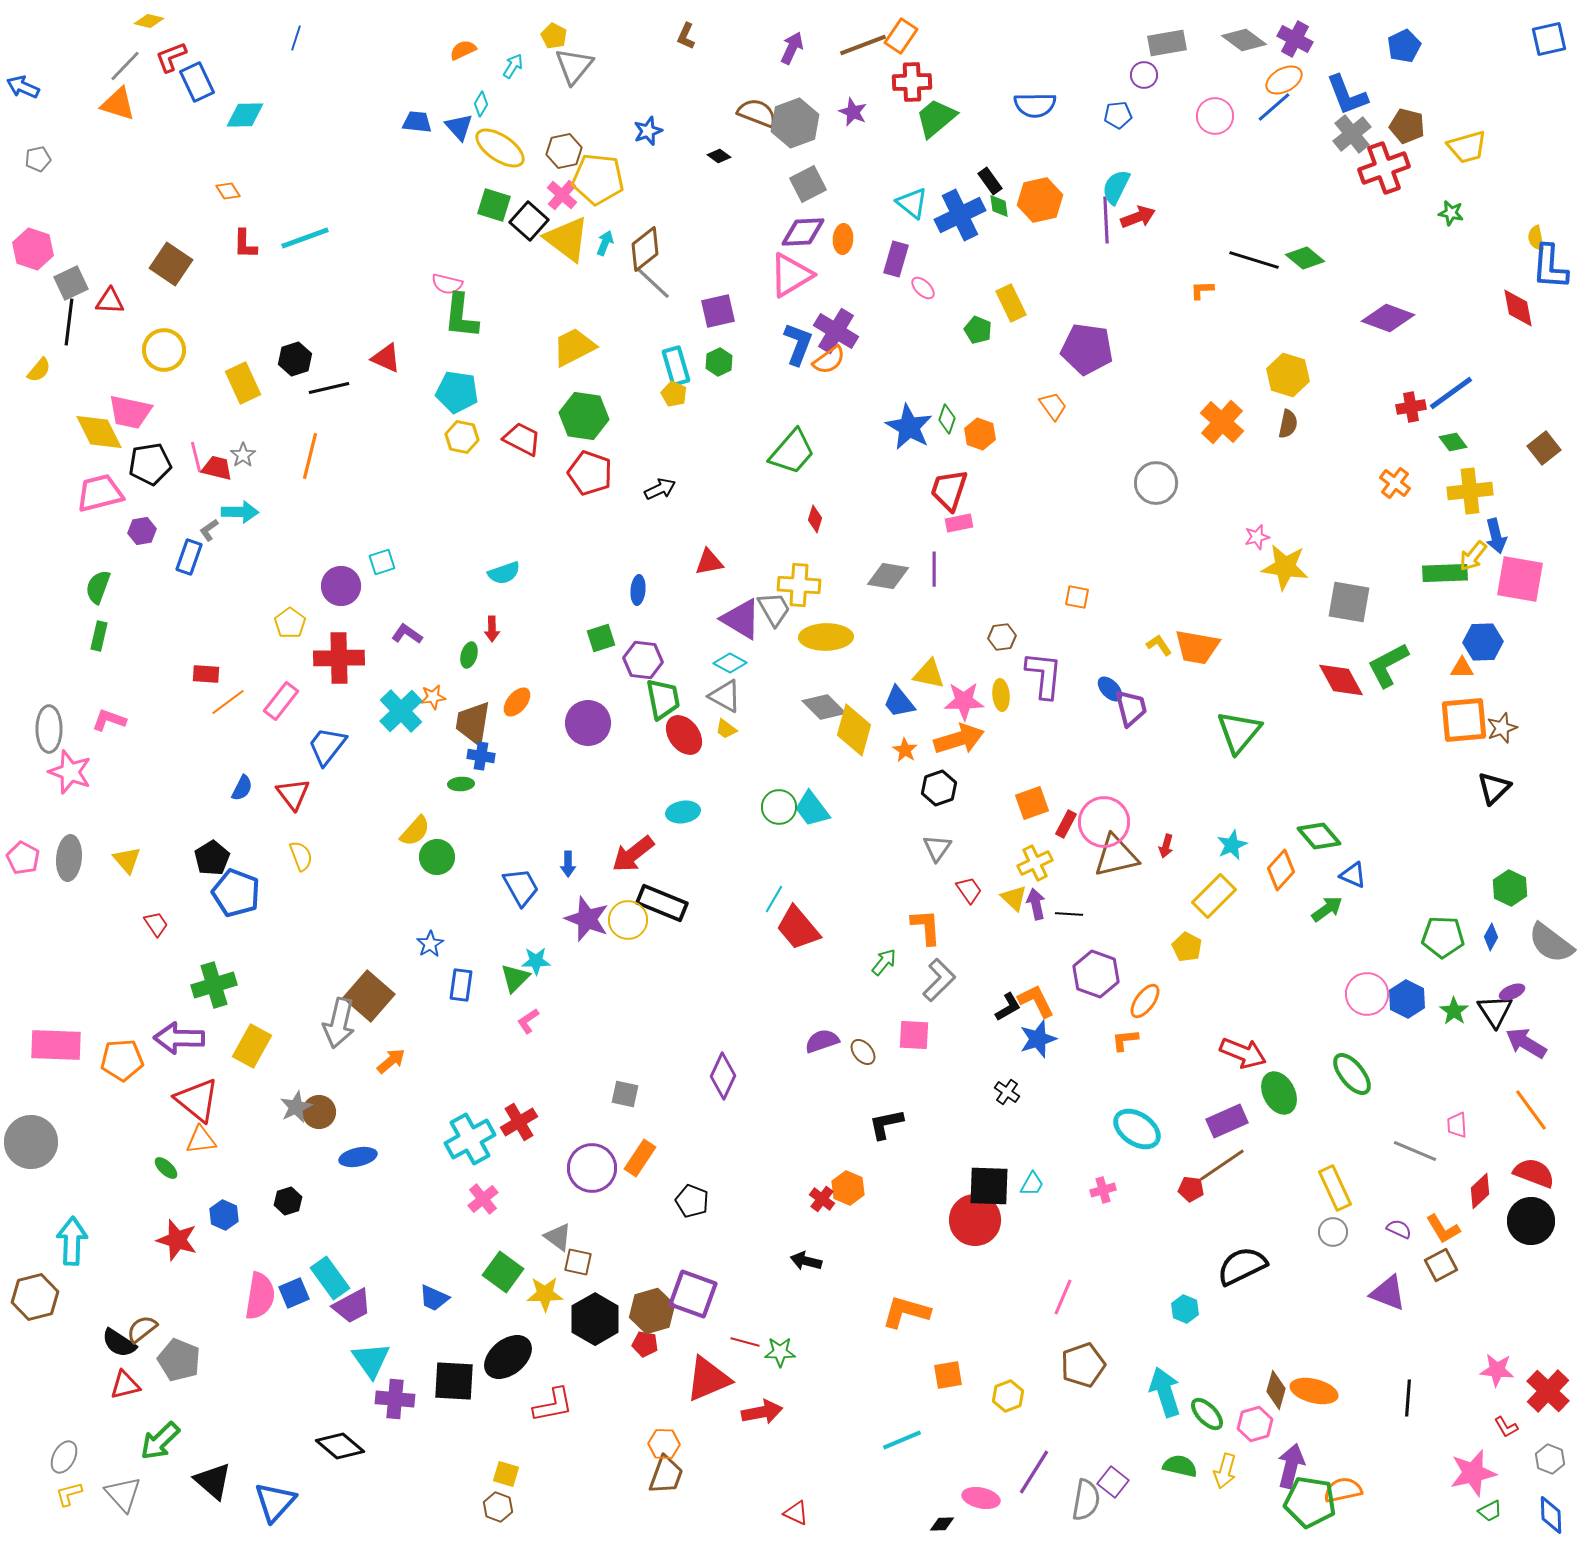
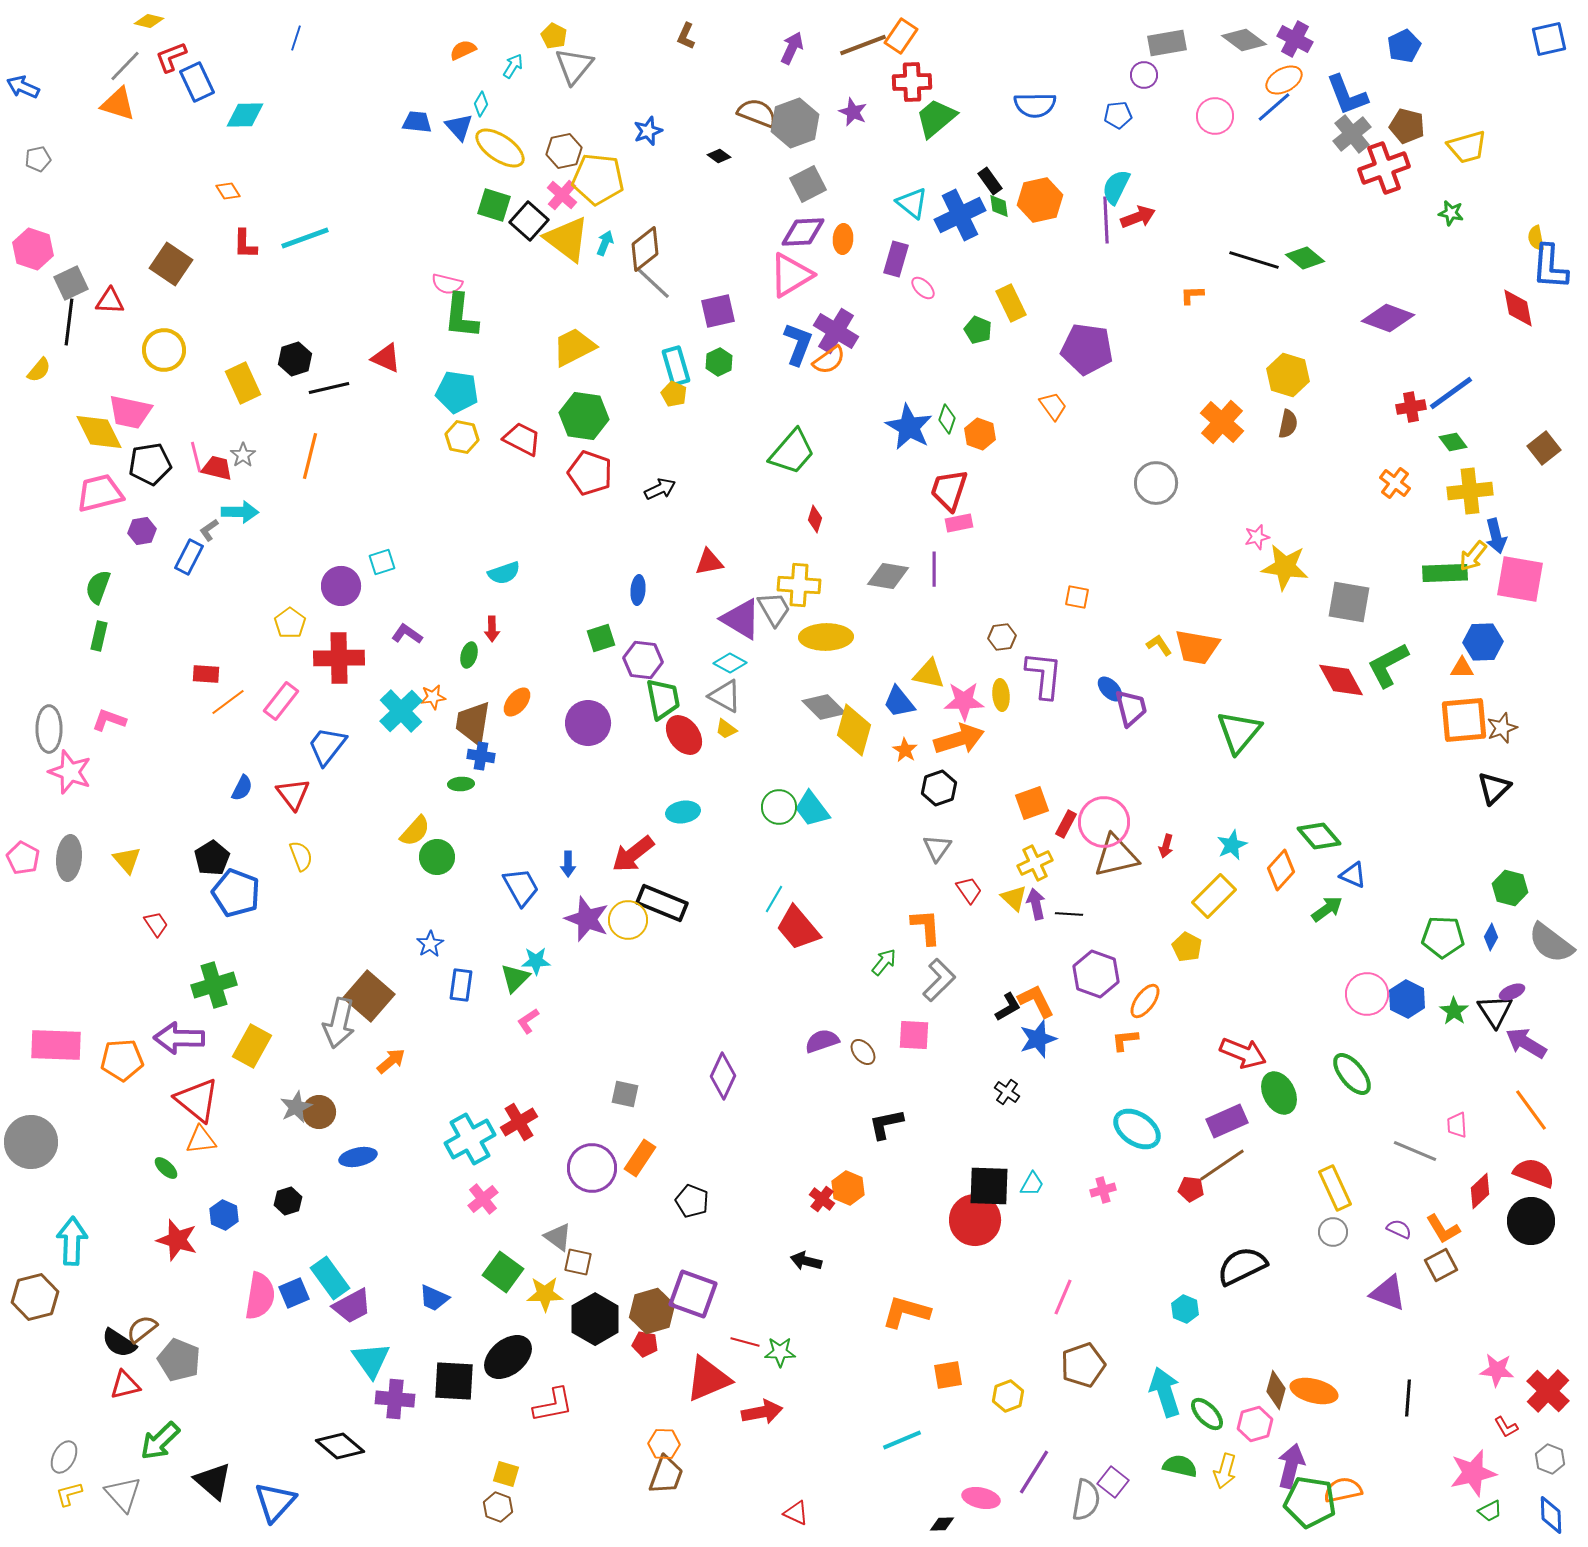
orange L-shape at (1202, 290): moved 10 px left, 5 px down
blue rectangle at (189, 557): rotated 8 degrees clockwise
green hexagon at (1510, 888): rotated 12 degrees counterclockwise
